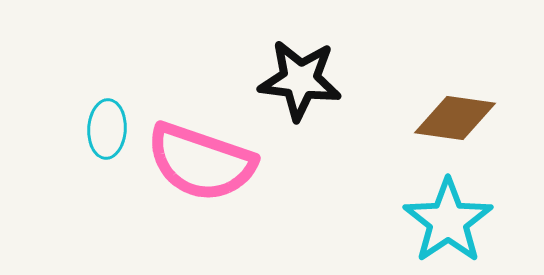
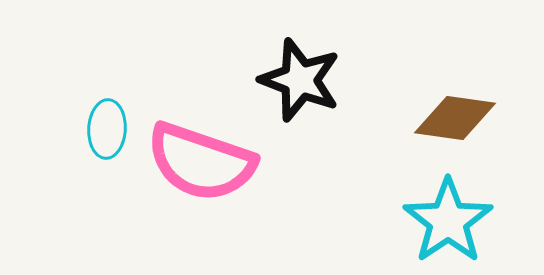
black star: rotated 14 degrees clockwise
